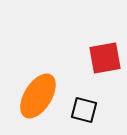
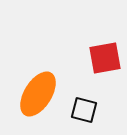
orange ellipse: moved 2 px up
